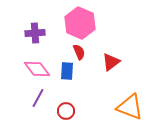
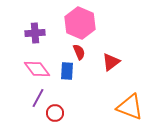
red circle: moved 11 px left, 2 px down
